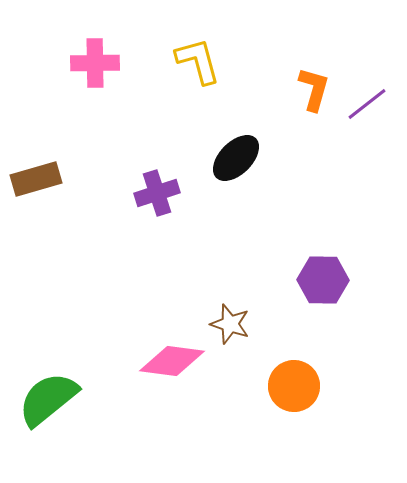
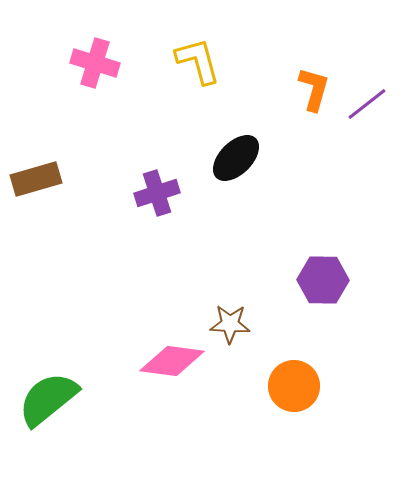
pink cross: rotated 18 degrees clockwise
brown star: rotated 15 degrees counterclockwise
